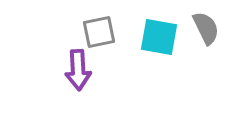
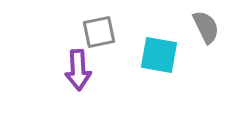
gray semicircle: moved 1 px up
cyan square: moved 18 px down
